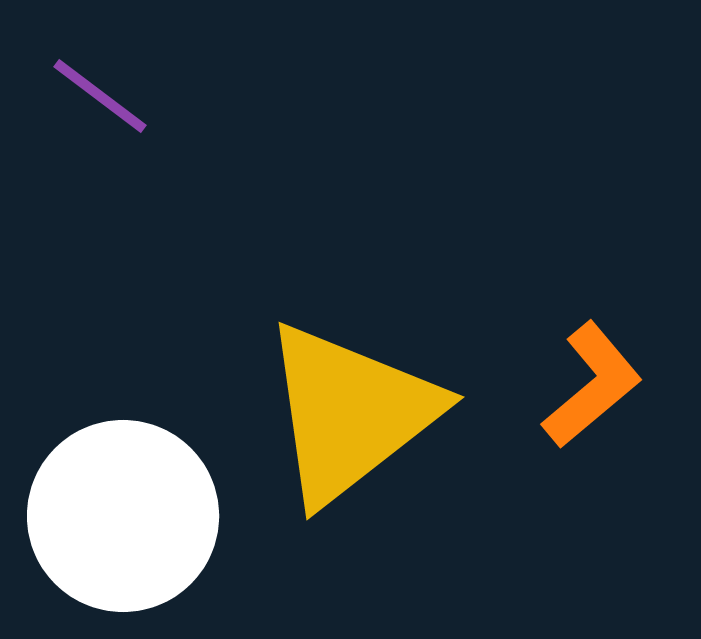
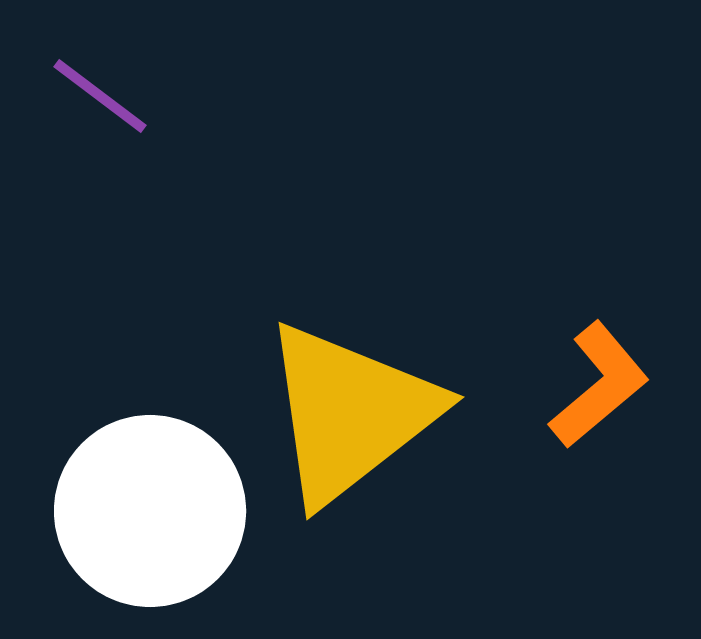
orange L-shape: moved 7 px right
white circle: moved 27 px right, 5 px up
